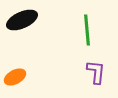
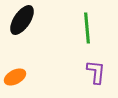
black ellipse: rotated 32 degrees counterclockwise
green line: moved 2 px up
